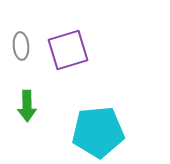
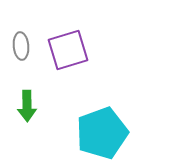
cyan pentagon: moved 4 px right, 1 px down; rotated 15 degrees counterclockwise
